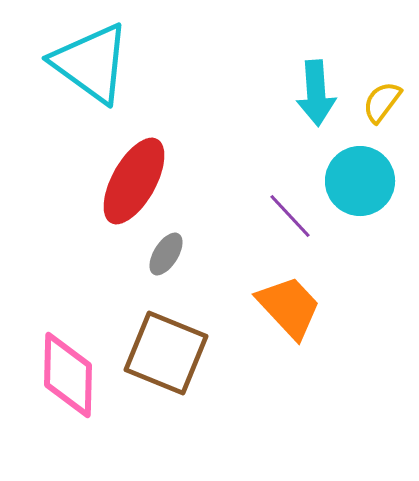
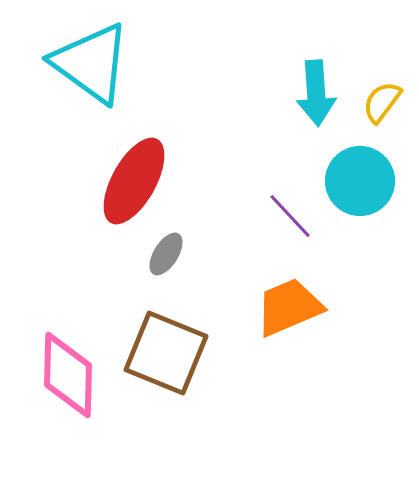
orange trapezoid: rotated 70 degrees counterclockwise
